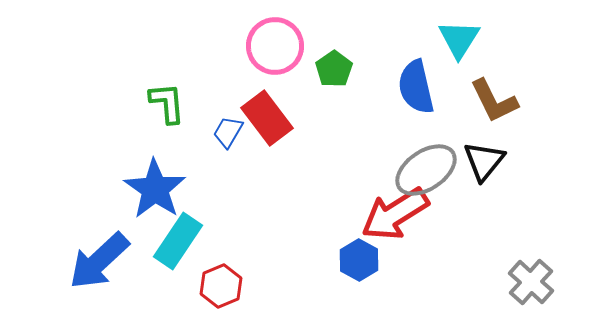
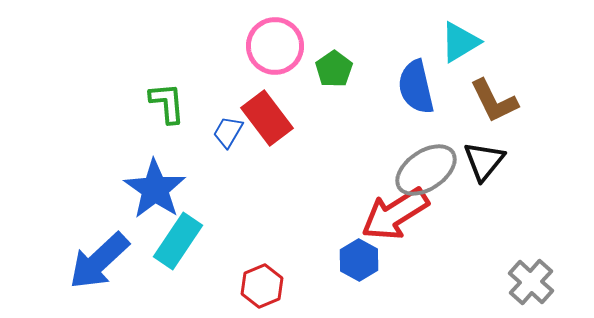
cyan triangle: moved 1 px right, 3 px down; rotated 27 degrees clockwise
red hexagon: moved 41 px right
